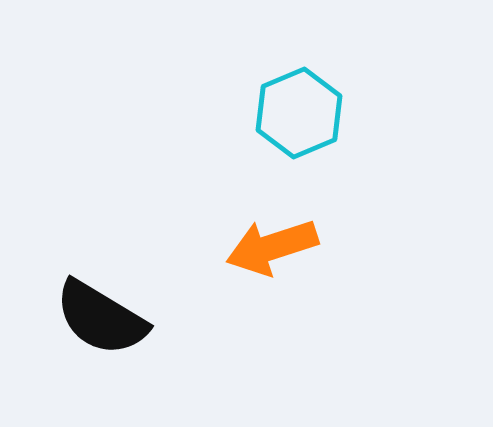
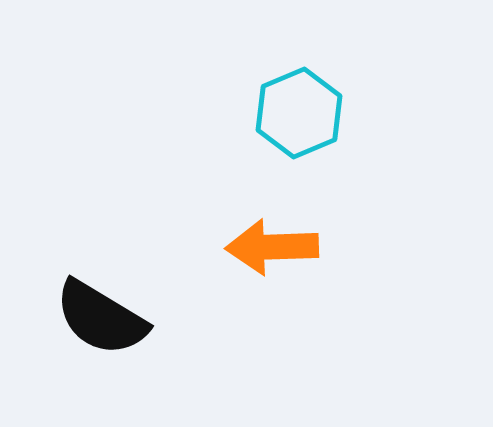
orange arrow: rotated 16 degrees clockwise
